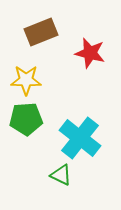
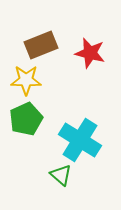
brown rectangle: moved 13 px down
green pentagon: rotated 20 degrees counterclockwise
cyan cross: moved 2 px down; rotated 6 degrees counterclockwise
green triangle: rotated 15 degrees clockwise
